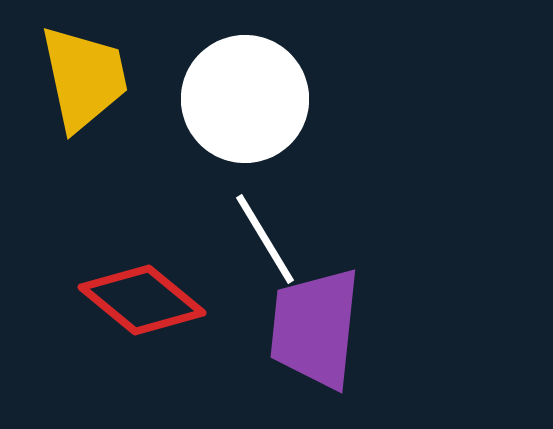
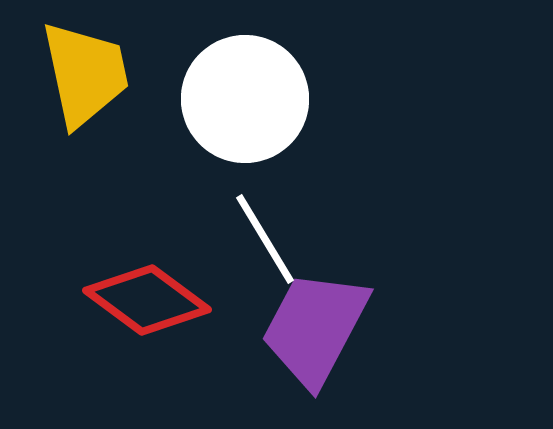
yellow trapezoid: moved 1 px right, 4 px up
red diamond: moved 5 px right; rotated 3 degrees counterclockwise
purple trapezoid: rotated 22 degrees clockwise
